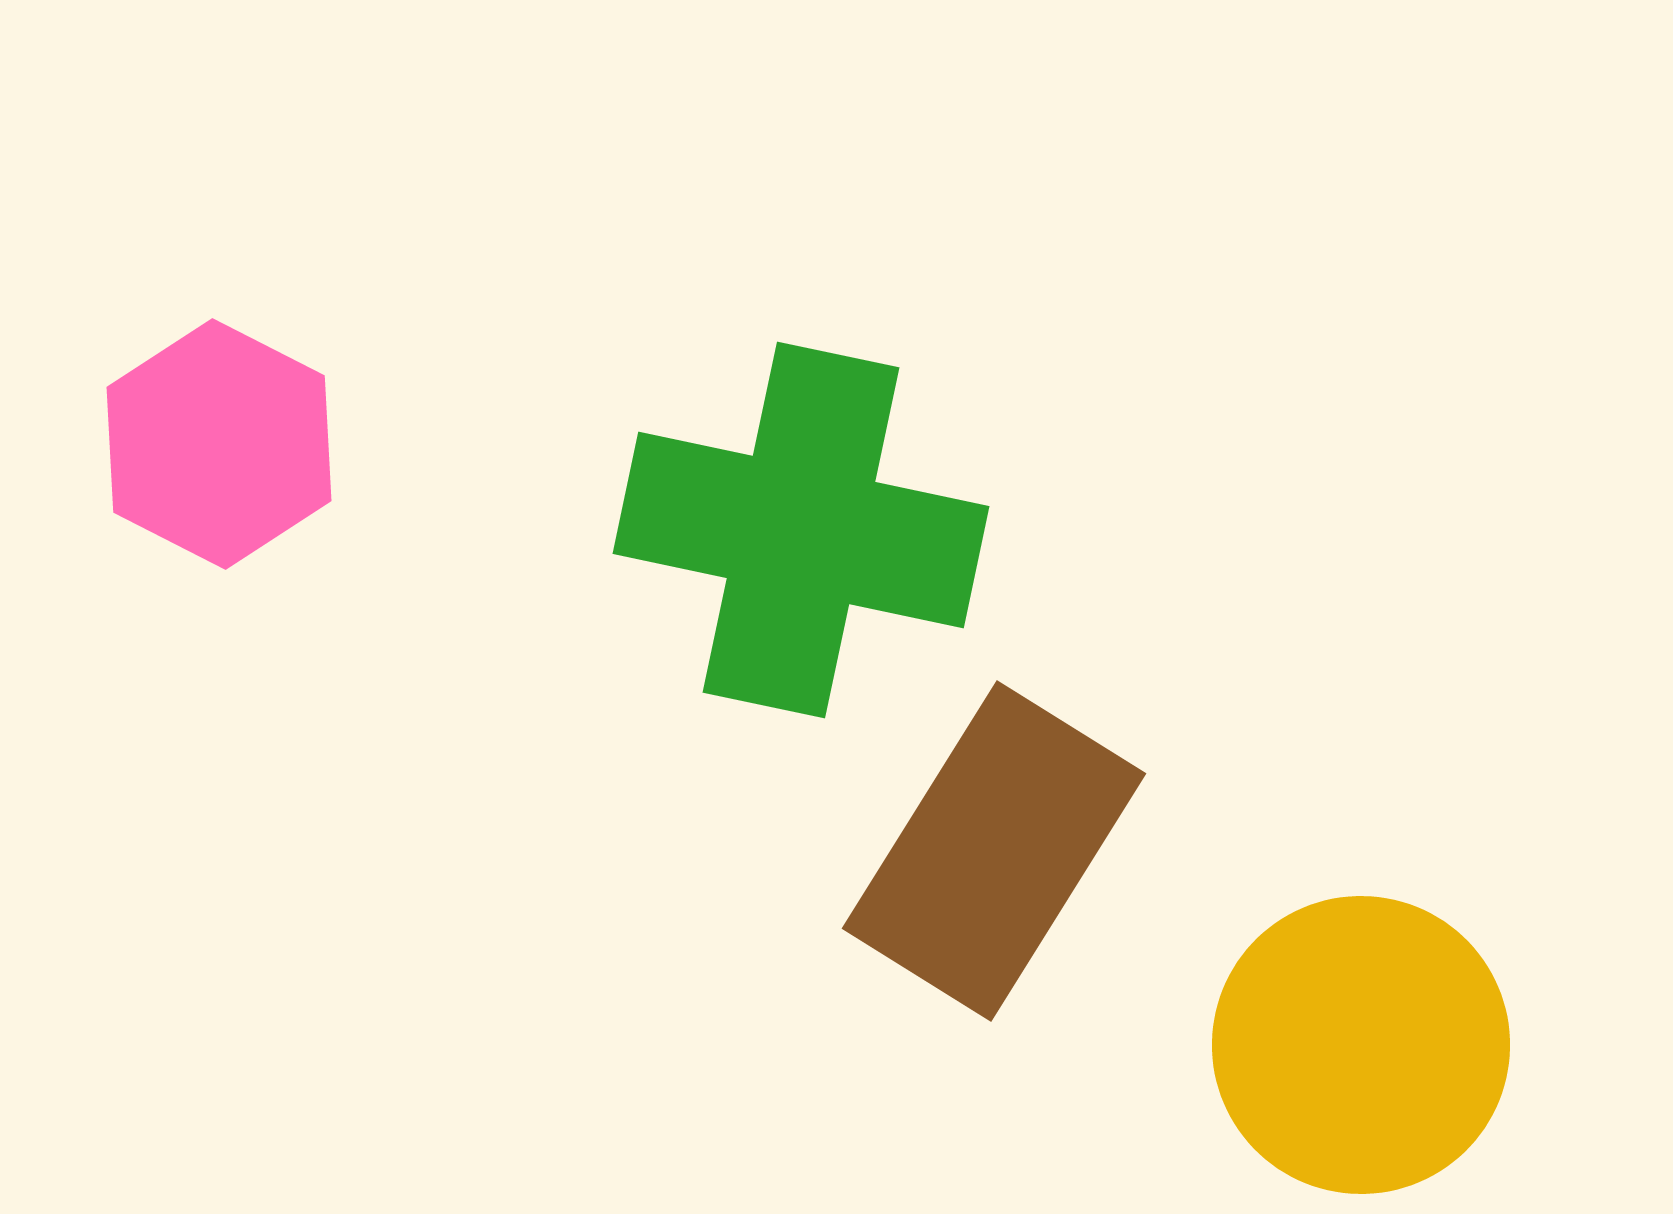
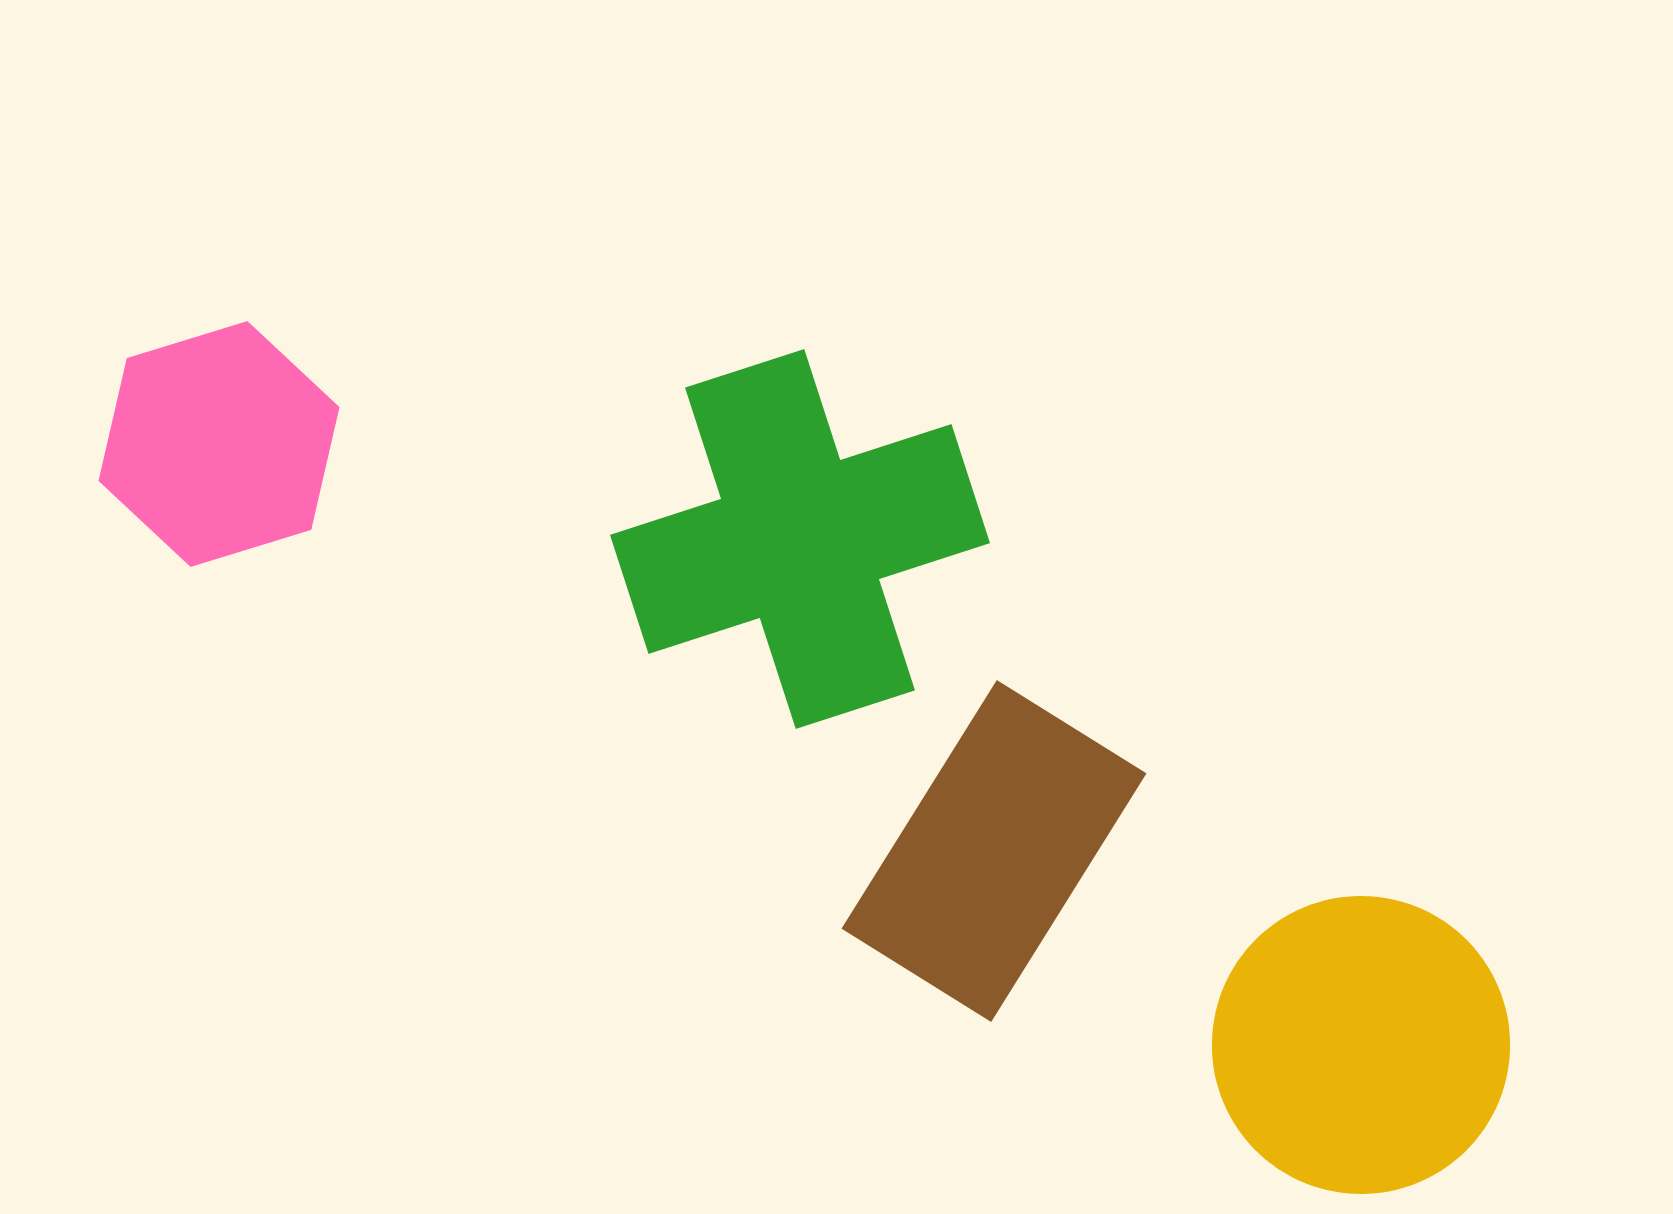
pink hexagon: rotated 16 degrees clockwise
green cross: moved 1 px left, 9 px down; rotated 30 degrees counterclockwise
